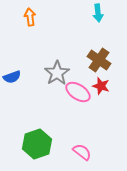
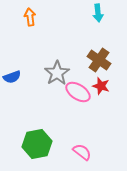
green hexagon: rotated 8 degrees clockwise
